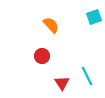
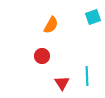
cyan square: moved 1 px left
orange semicircle: rotated 72 degrees clockwise
cyan line: rotated 24 degrees clockwise
